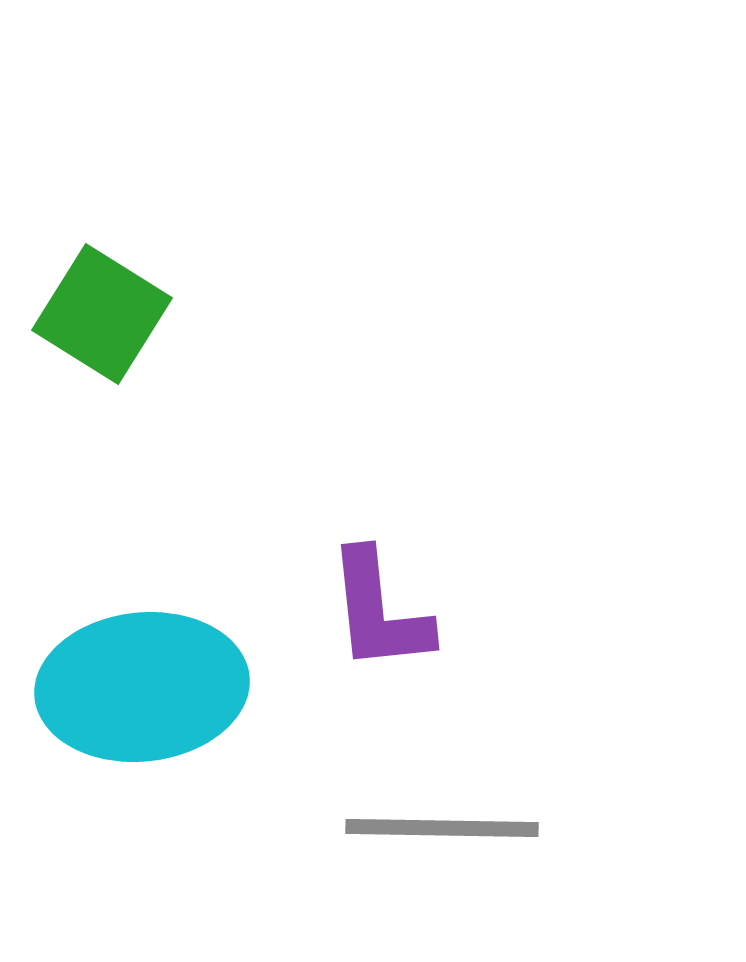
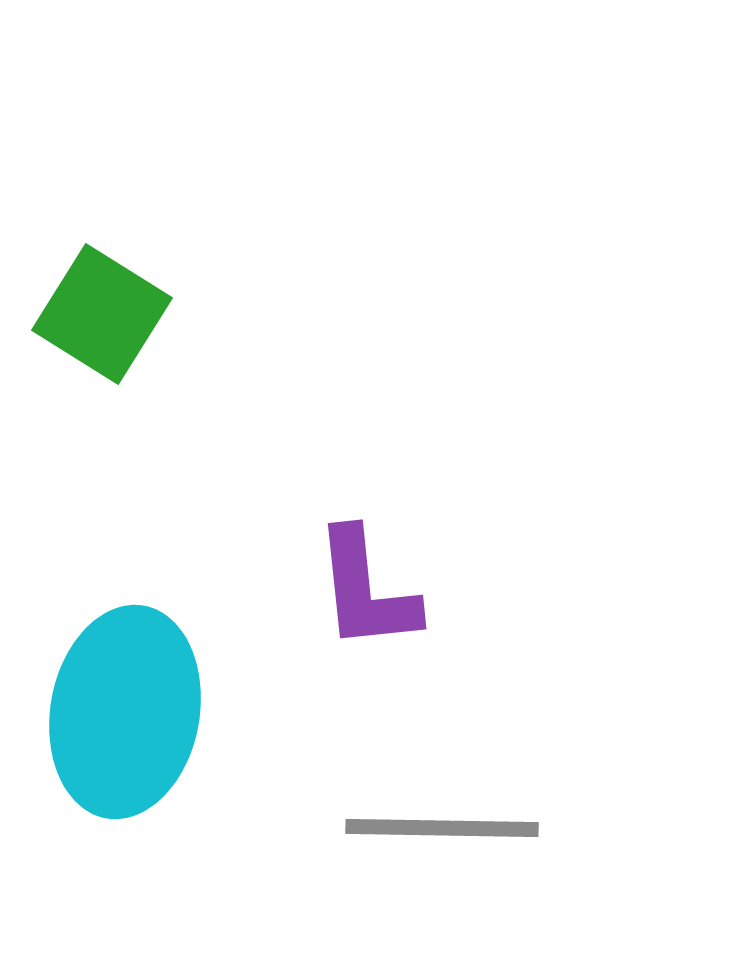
purple L-shape: moved 13 px left, 21 px up
cyan ellipse: moved 17 px left, 25 px down; rotated 74 degrees counterclockwise
